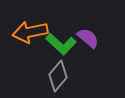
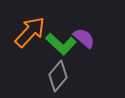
orange arrow: rotated 144 degrees clockwise
purple semicircle: moved 4 px left
